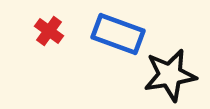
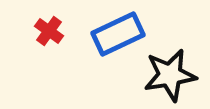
blue rectangle: rotated 45 degrees counterclockwise
